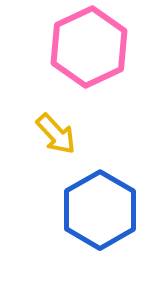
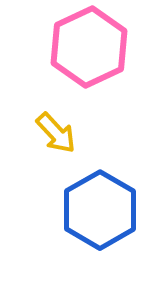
yellow arrow: moved 1 px up
